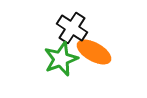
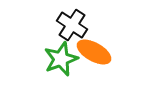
black cross: moved 3 px up
